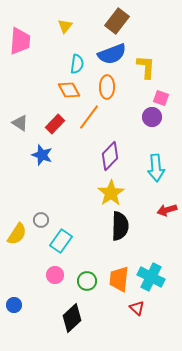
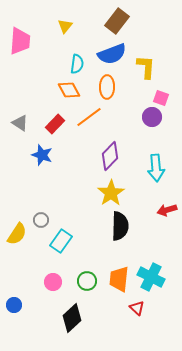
orange line: rotated 16 degrees clockwise
pink circle: moved 2 px left, 7 px down
